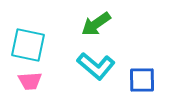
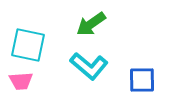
green arrow: moved 5 px left
cyan L-shape: moved 7 px left
pink trapezoid: moved 9 px left
